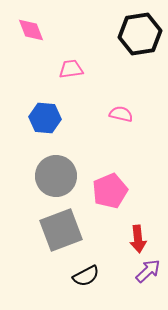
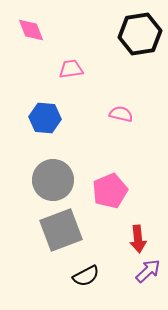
gray circle: moved 3 px left, 4 px down
